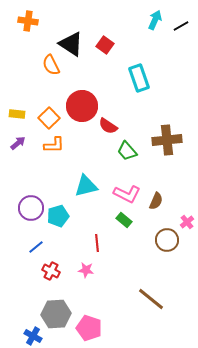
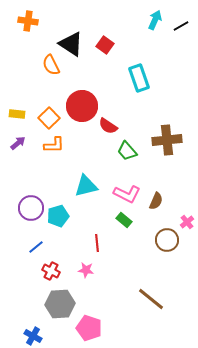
gray hexagon: moved 4 px right, 10 px up
